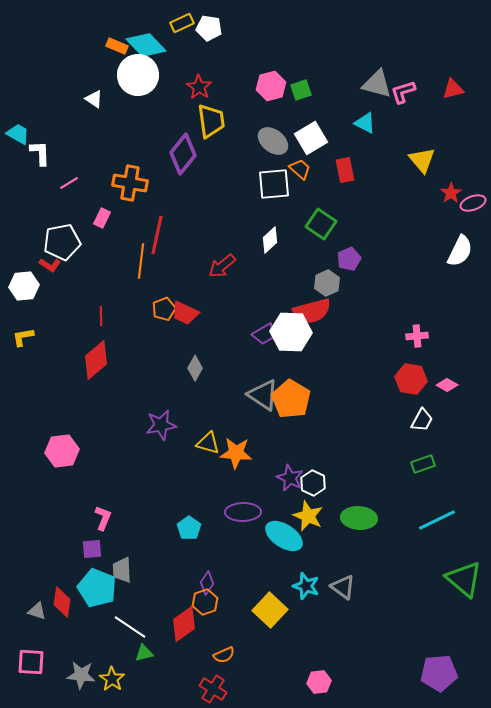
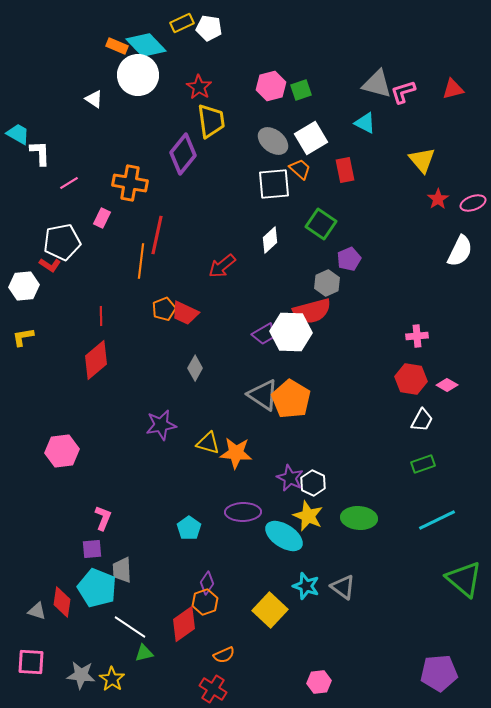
red star at (451, 193): moved 13 px left, 6 px down
